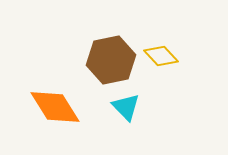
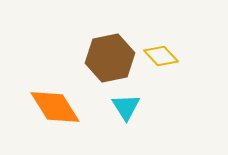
brown hexagon: moved 1 px left, 2 px up
cyan triangle: rotated 12 degrees clockwise
